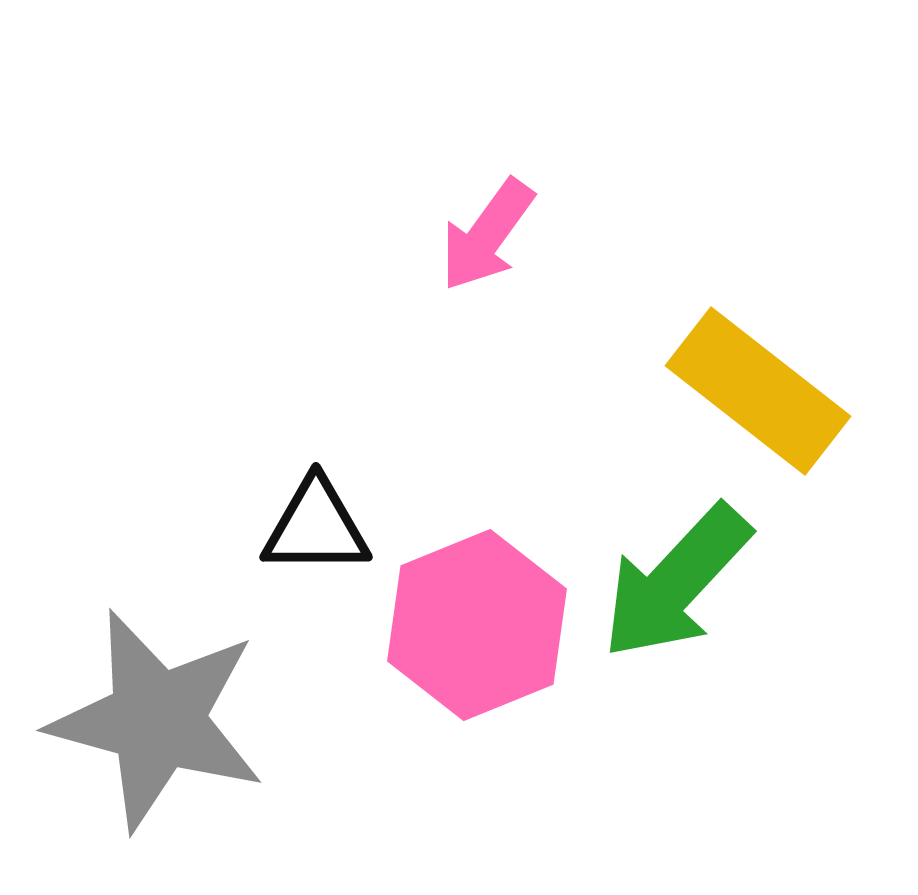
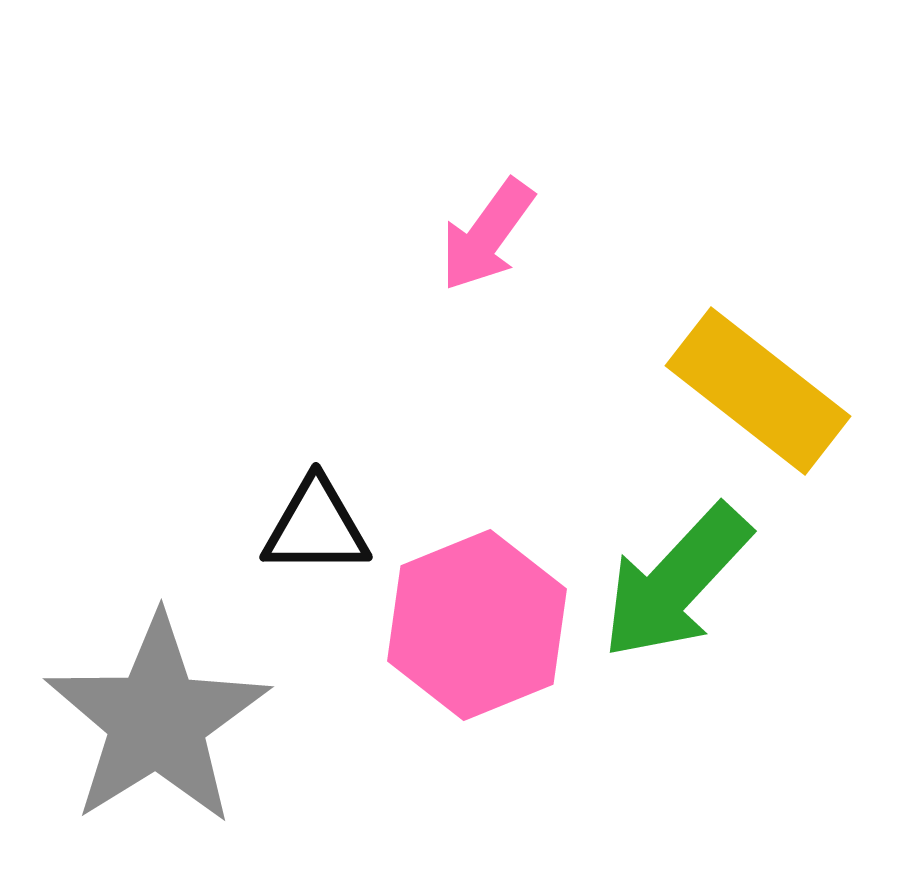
gray star: rotated 25 degrees clockwise
